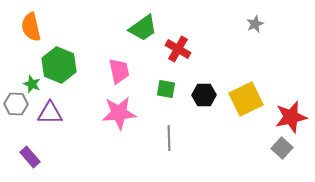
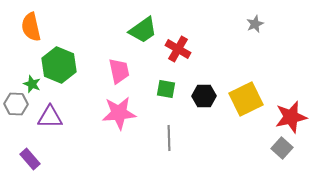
green trapezoid: moved 2 px down
black hexagon: moved 1 px down
purple triangle: moved 4 px down
purple rectangle: moved 2 px down
